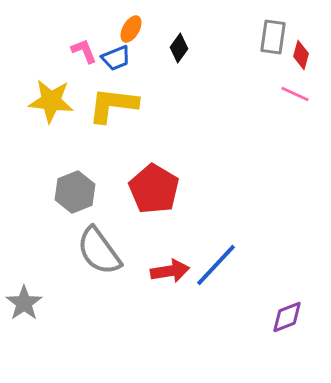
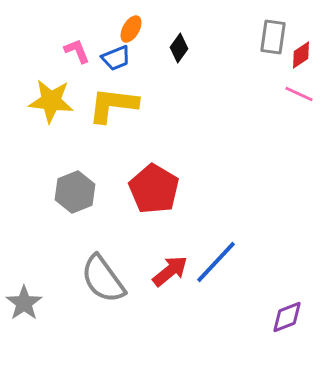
pink L-shape: moved 7 px left
red diamond: rotated 40 degrees clockwise
pink line: moved 4 px right
gray semicircle: moved 4 px right, 28 px down
blue line: moved 3 px up
red arrow: rotated 30 degrees counterclockwise
